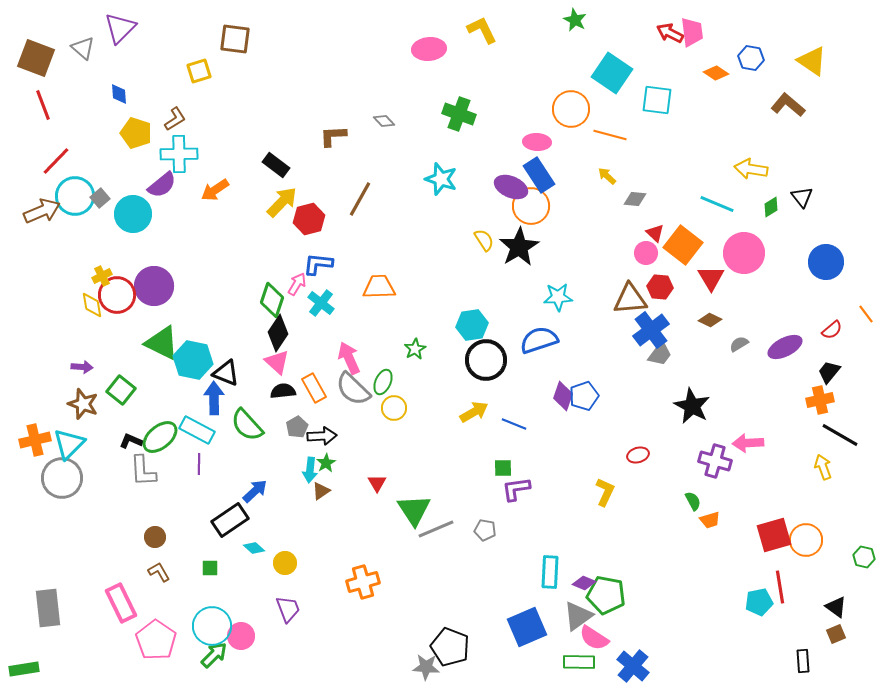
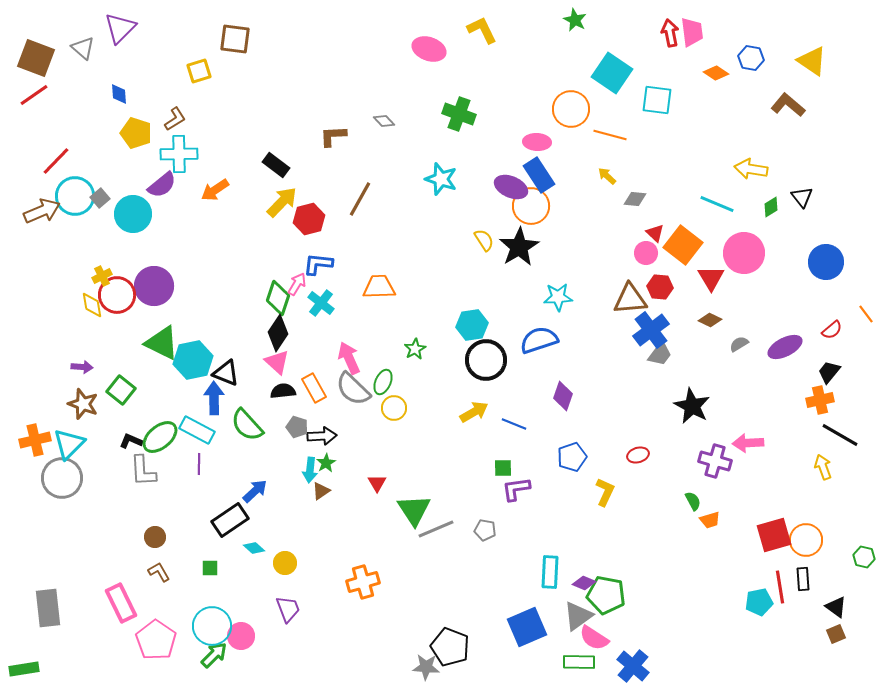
red arrow at (670, 33): rotated 52 degrees clockwise
pink ellipse at (429, 49): rotated 24 degrees clockwise
red line at (43, 105): moved 9 px left, 10 px up; rotated 76 degrees clockwise
green diamond at (272, 300): moved 6 px right, 2 px up
cyan hexagon at (193, 360): rotated 24 degrees counterclockwise
blue pentagon at (584, 396): moved 12 px left, 61 px down
gray pentagon at (297, 427): rotated 25 degrees counterclockwise
black rectangle at (803, 661): moved 82 px up
